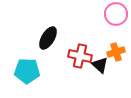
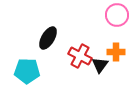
pink circle: moved 1 px right, 1 px down
orange cross: rotated 18 degrees clockwise
red cross: rotated 15 degrees clockwise
black triangle: rotated 24 degrees clockwise
